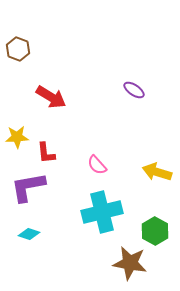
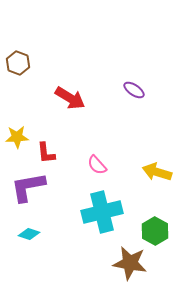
brown hexagon: moved 14 px down
red arrow: moved 19 px right, 1 px down
